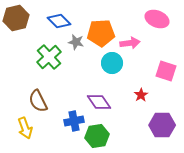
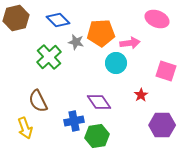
blue diamond: moved 1 px left, 1 px up
cyan circle: moved 4 px right
